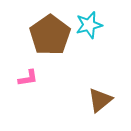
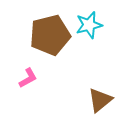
brown pentagon: rotated 21 degrees clockwise
pink L-shape: rotated 20 degrees counterclockwise
